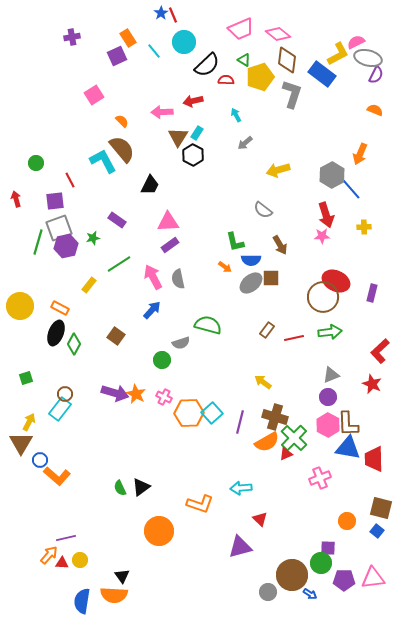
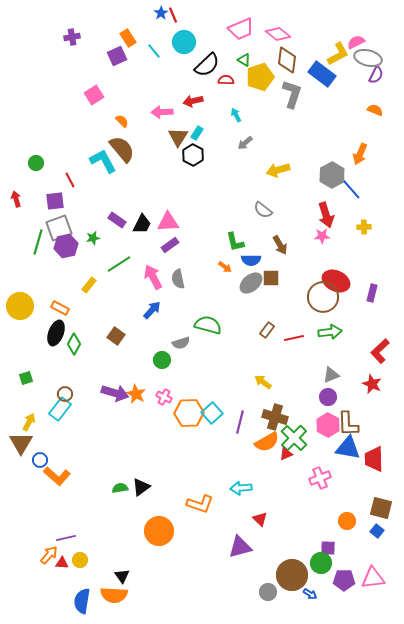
black trapezoid at (150, 185): moved 8 px left, 39 px down
green semicircle at (120, 488): rotated 105 degrees clockwise
